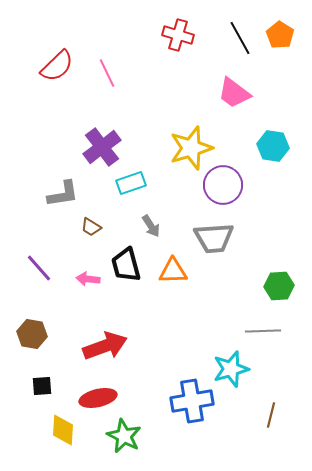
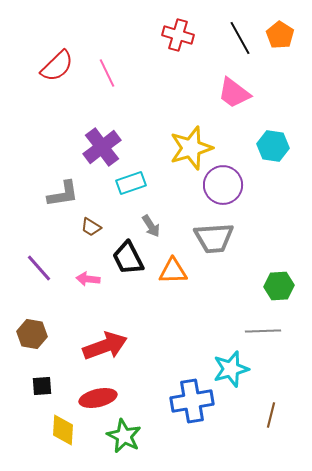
black trapezoid: moved 2 px right, 7 px up; rotated 12 degrees counterclockwise
